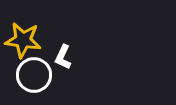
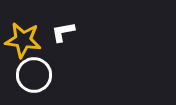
white L-shape: moved 25 px up; rotated 55 degrees clockwise
